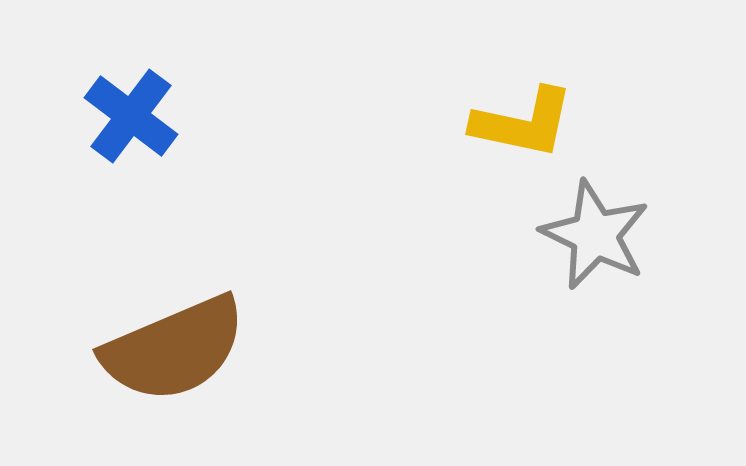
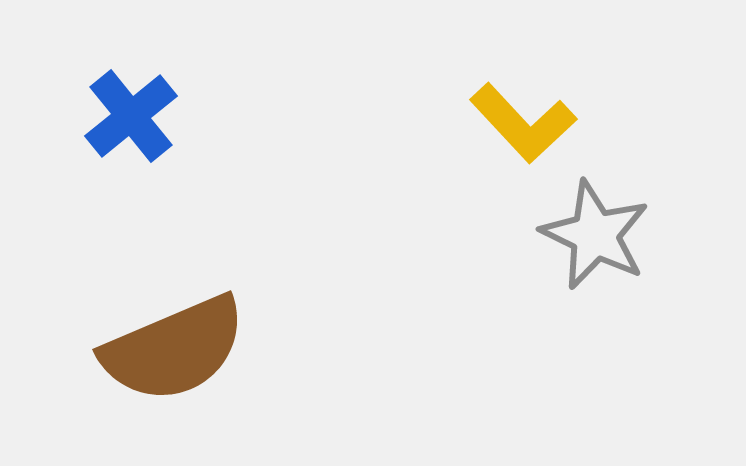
blue cross: rotated 14 degrees clockwise
yellow L-shape: rotated 35 degrees clockwise
